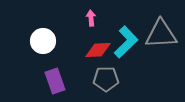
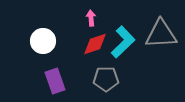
cyan L-shape: moved 3 px left
red diamond: moved 3 px left, 6 px up; rotated 16 degrees counterclockwise
